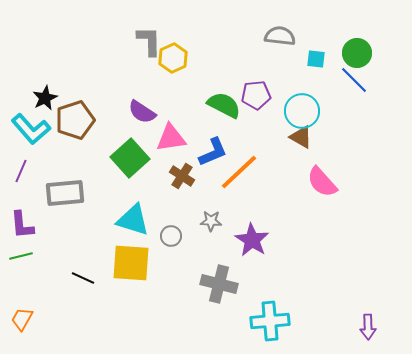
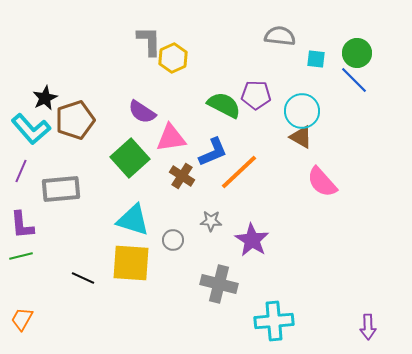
purple pentagon: rotated 8 degrees clockwise
gray rectangle: moved 4 px left, 4 px up
gray circle: moved 2 px right, 4 px down
cyan cross: moved 4 px right
